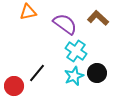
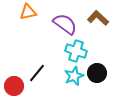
cyan cross: rotated 15 degrees counterclockwise
